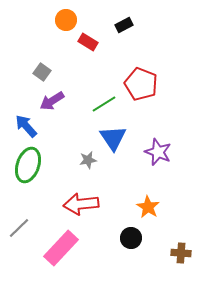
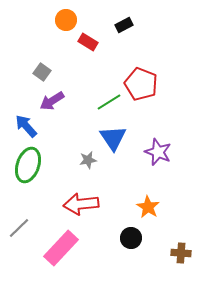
green line: moved 5 px right, 2 px up
